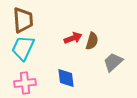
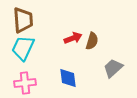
gray trapezoid: moved 6 px down
blue diamond: moved 2 px right
